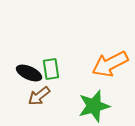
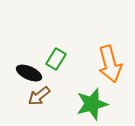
orange arrow: rotated 78 degrees counterclockwise
green rectangle: moved 5 px right, 10 px up; rotated 40 degrees clockwise
green star: moved 2 px left, 2 px up
